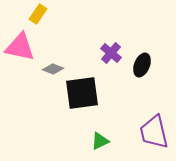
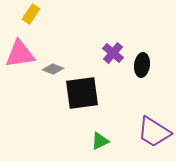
yellow rectangle: moved 7 px left
pink triangle: moved 7 px down; rotated 20 degrees counterclockwise
purple cross: moved 2 px right
black ellipse: rotated 15 degrees counterclockwise
purple trapezoid: rotated 45 degrees counterclockwise
